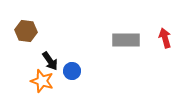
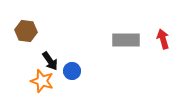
red arrow: moved 2 px left, 1 px down
